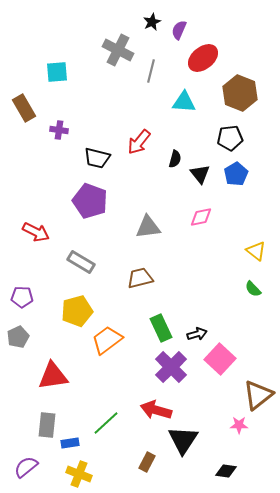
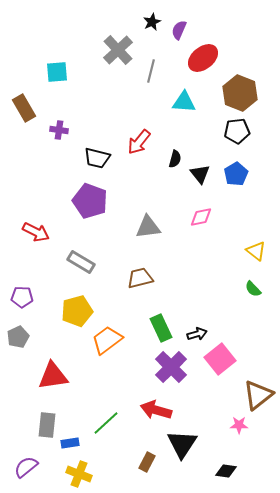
gray cross at (118, 50): rotated 20 degrees clockwise
black pentagon at (230, 138): moved 7 px right, 7 px up
pink square at (220, 359): rotated 8 degrees clockwise
black triangle at (183, 440): moved 1 px left, 4 px down
